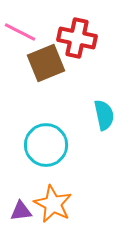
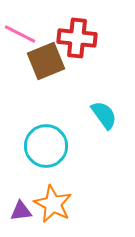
pink line: moved 2 px down
red cross: rotated 6 degrees counterclockwise
brown square: moved 2 px up
cyan semicircle: rotated 24 degrees counterclockwise
cyan circle: moved 1 px down
